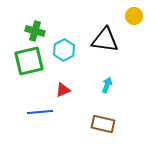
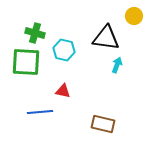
green cross: moved 2 px down
black triangle: moved 1 px right, 2 px up
cyan hexagon: rotated 20 degrees counterclockwise
green square: moved 3 px left, 1 px down; rotated 16 degrees clockwise
cyan arrow: moved 10 px right, 20 px up
red triangle: moved 1 px down; rotated 35 degrees clockwise
